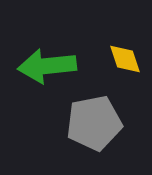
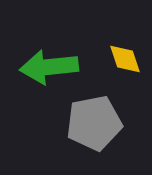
green arrow: moved 2 px right, 1 px down
